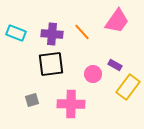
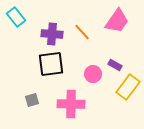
cyan rectangle: moved 16 px up; rotated 30 degrees clockwise
